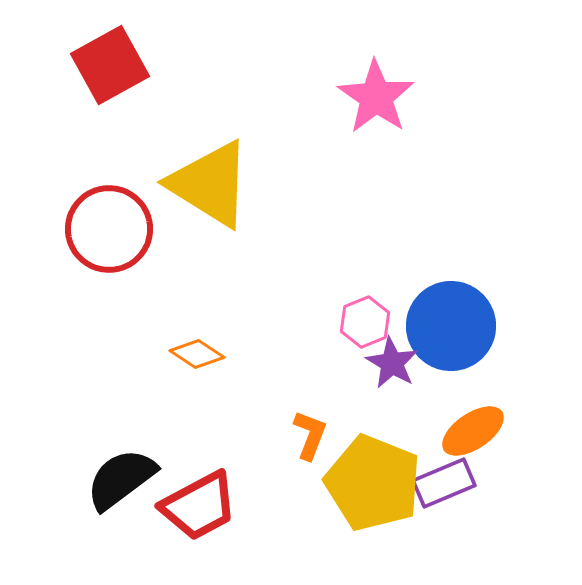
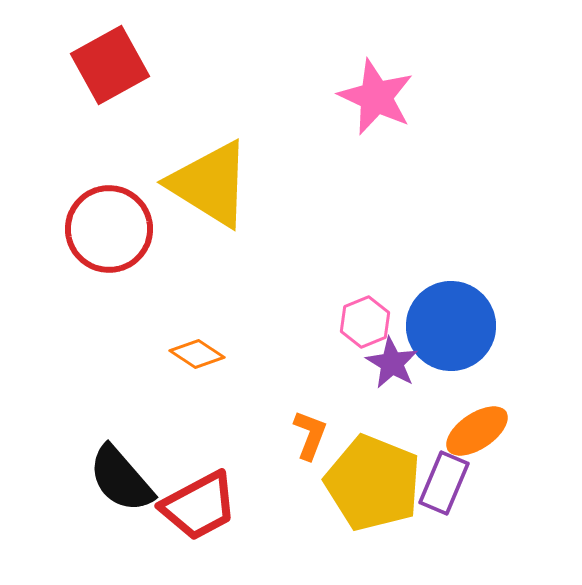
pink star: rotated 10 degrees counterclockwise
orange ellipse: moved 4 px right
black semicircle: rotated 94 degrees counterclockwise
purple rectangle: rotated 44 degrees counterclockwise
